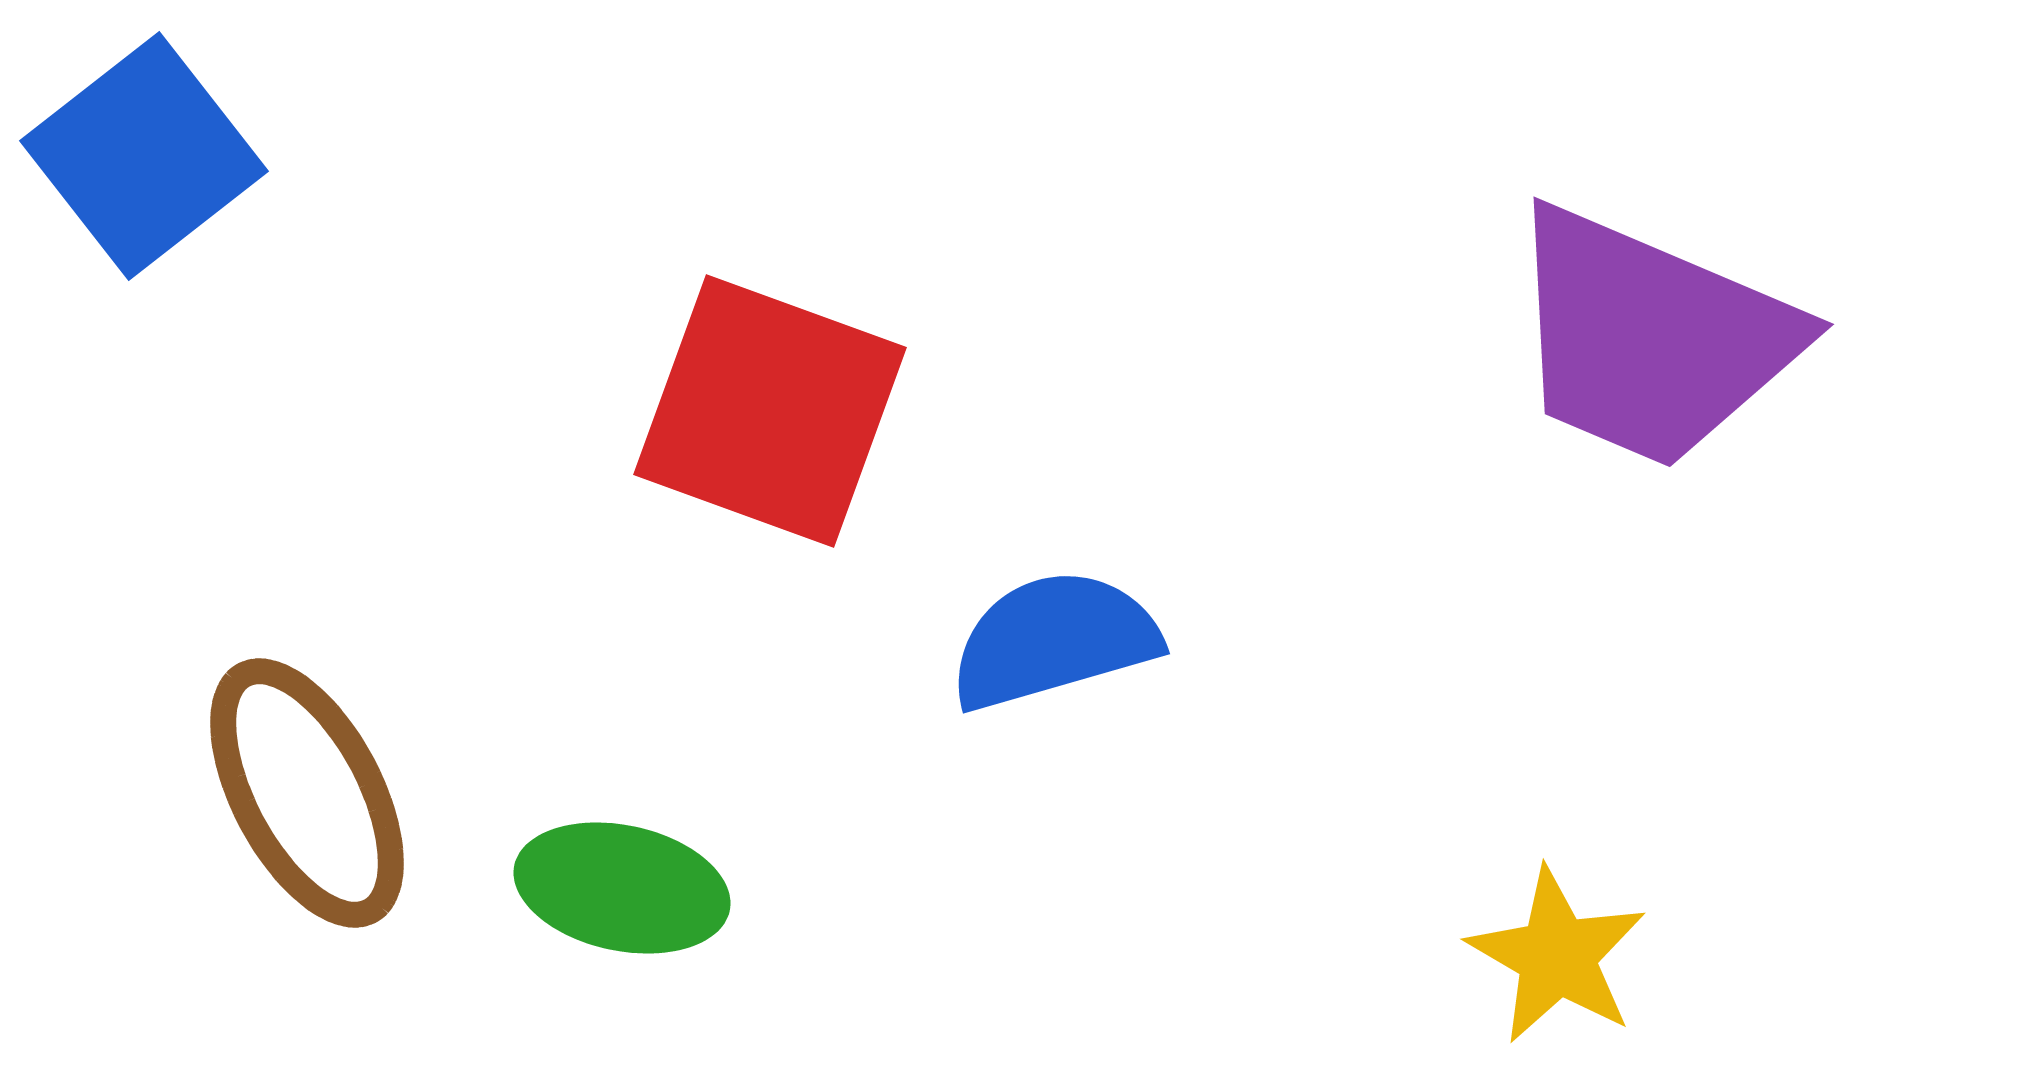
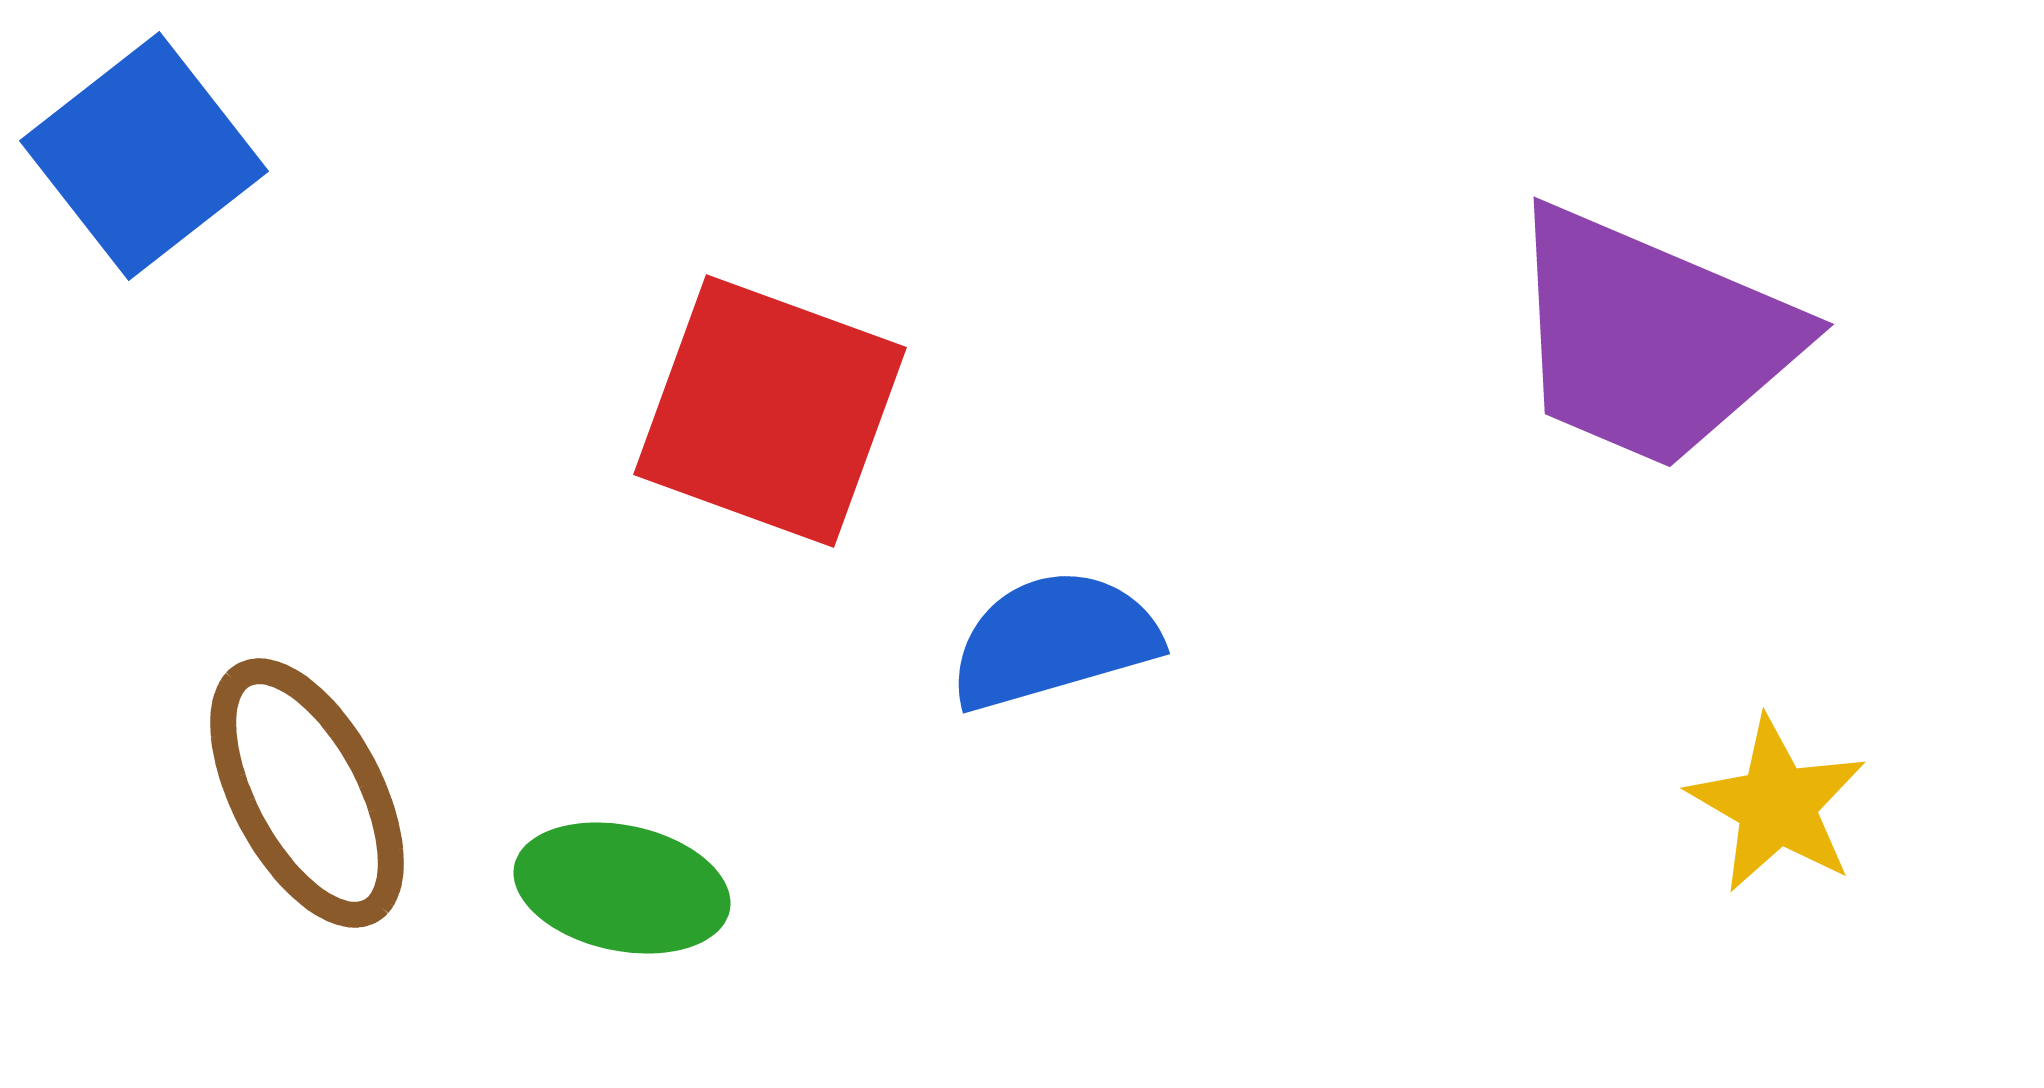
yellow star: moved 220 px right, 151 px up
